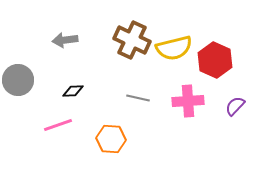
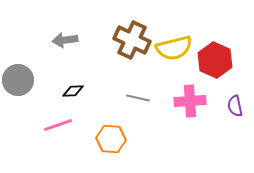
pink cross: moved 2 px right
purple semicircle: rotated 55 degrees counterclockwise
